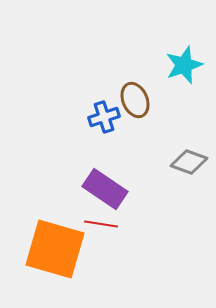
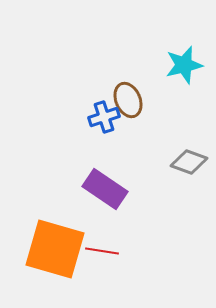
cyan star: rotated 6 degrees clockwise
brown ellipse: moved 7 px left
red line: moved 1 px right, 27 px down
